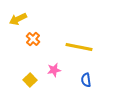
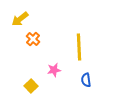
yellow arrow: moved 2 px right; rotated 12 degrees counterclockwise
yellow line: rotated 76 degrees clockwise
yellow square: moved 1 px right, 6 px down
